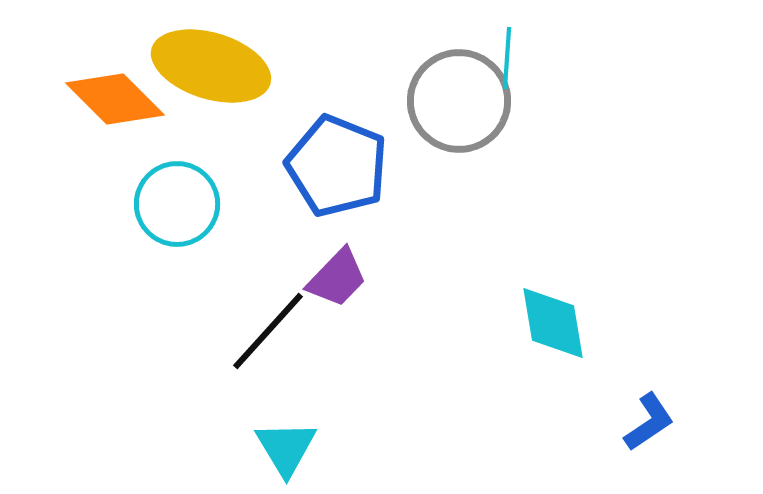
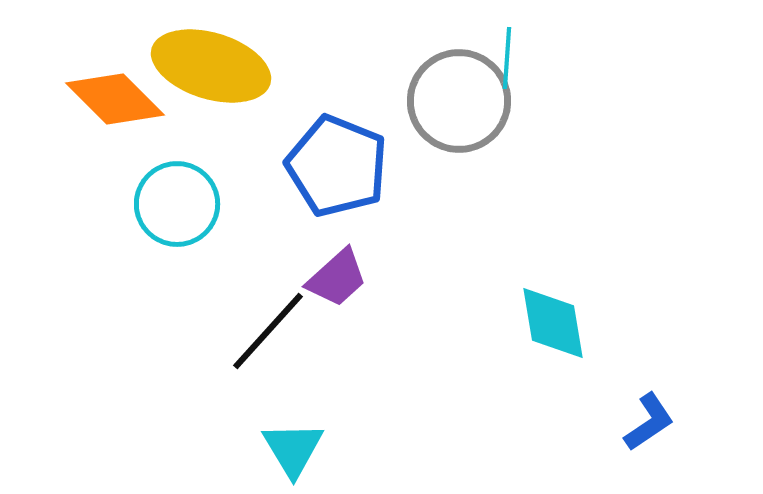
purple trapezoid: rotated 4 degrees clockwise
cyan triangle: moved 7 px right, 1 px down
